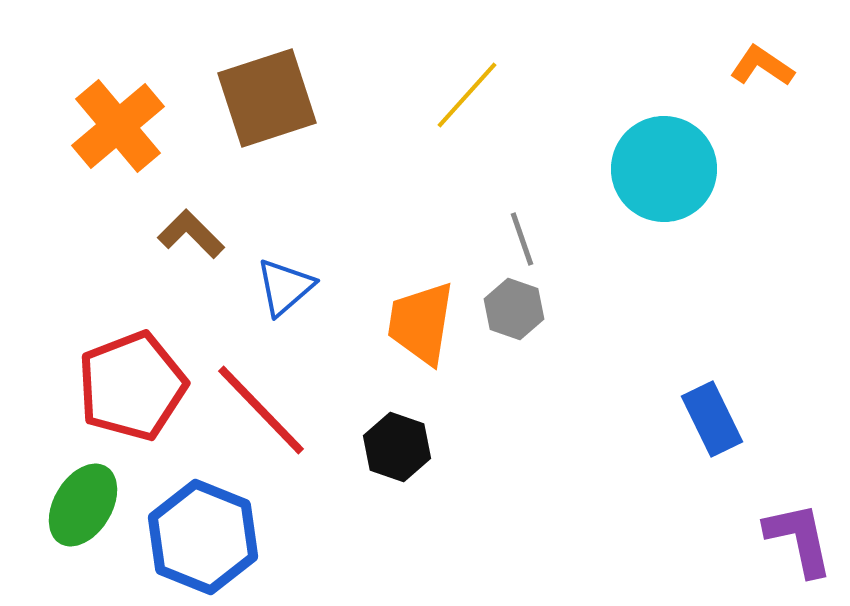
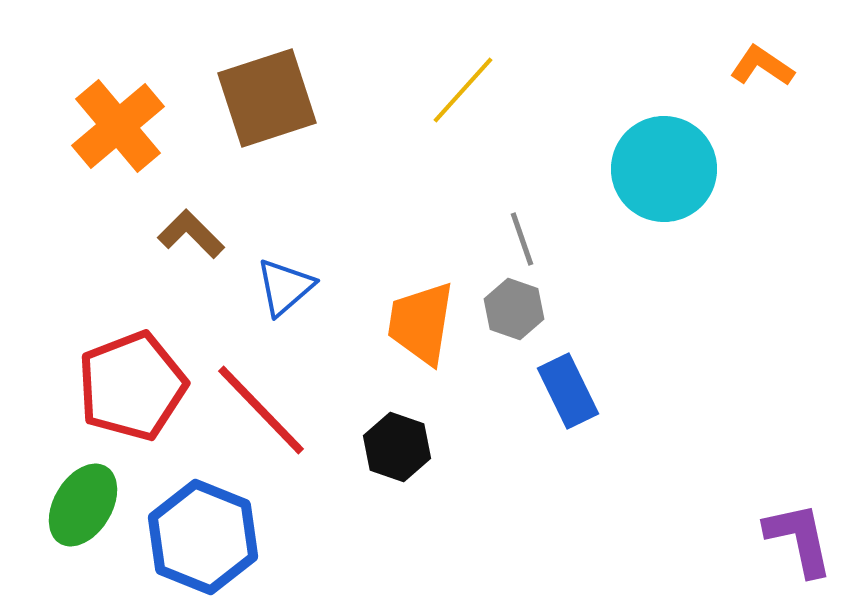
yellow line: moved 4 px left, 5 px up
blue rectangle: moved 144 px left, 28 px up
